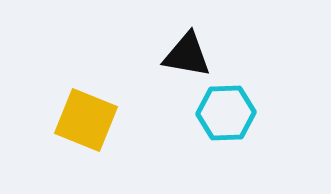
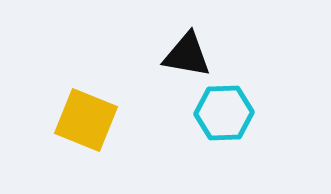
cyan hexagon: moved 2 px left
